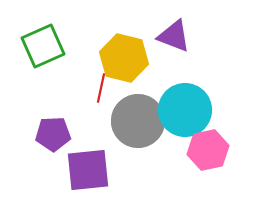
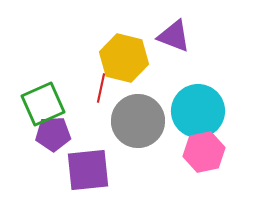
green square: moved 58 px down
cyan circle: moved 13 px right, 1 px down
pink hexagon: moved 4 px left, 2 px down
